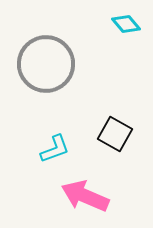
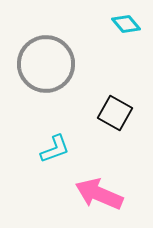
black square: moved 21 px up
pink arrow: moved 14 px right, 2 px up
